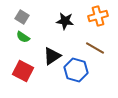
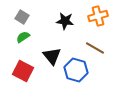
green semicircle: rotated 112 degrees clockwise
black triangle: rotated 36 degrees counterclockwise
